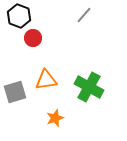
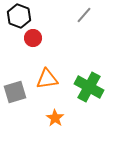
orange triangle: moved 1 px right, 1 px up
orange star: rotated 18 degrees counterclockwise
